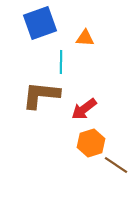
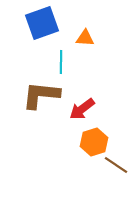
blue square: moved 2 px right
red arrow: moved 2 px left
orange hexagon: moved 3 px right, 1 px up
